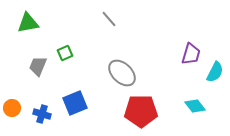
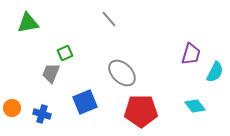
gray trapezoid: moved 13 px right, 7 px down
blue square: moved 10 px right, 1 px up
